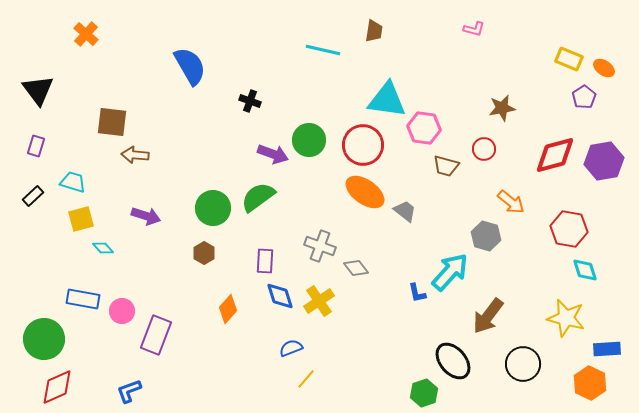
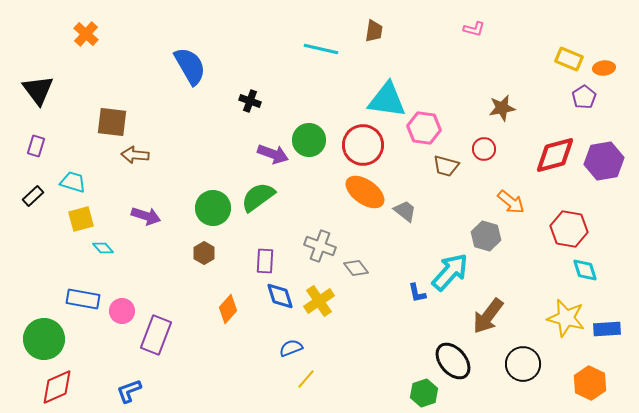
cyan line at (323, 50): moved 2 px left, 1 px up
orange ellipse at (604, 68): rotated 40 degrees counterclockwise
blue rectangle at (607, 349): moved 20 px up
